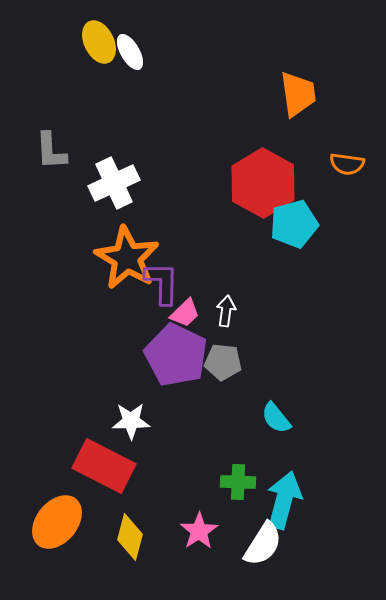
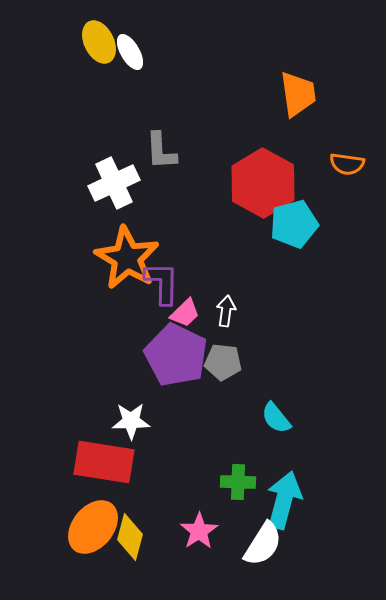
gray L-shape: moved 110 px right
red rectangle: moved 4 px up; rotated 18 degrees counterclockwise
orange ellipse: moved 36 px right, 5 px down
